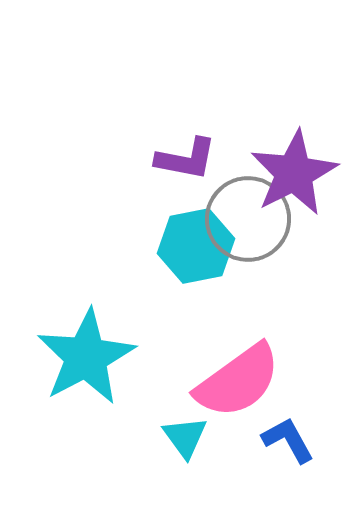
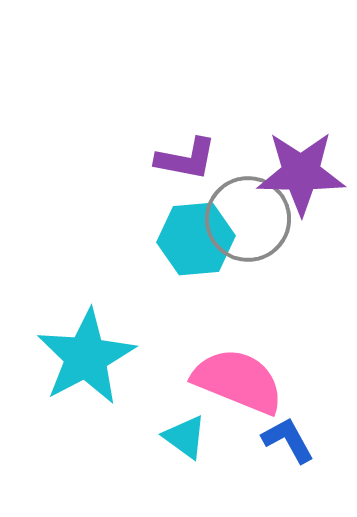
purple star: moved 7 px right; rotated 28 degrees clockwise
cyan hexagon: moved 7 px up; rotated 6 degrees clockwise
pink semicircle: rotated 122 degrees counterclockwise
cyan triangle: rotated 18 degrees counterclockwise
